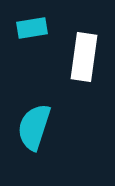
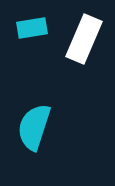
white rectangle: moved 18 px up; rotated 15 degrees clockwise
